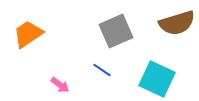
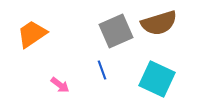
brown semicircle: moved 18 px left
orange trapezoid: moved 4 px right
blue line: rotated 36 degrees clockwise
